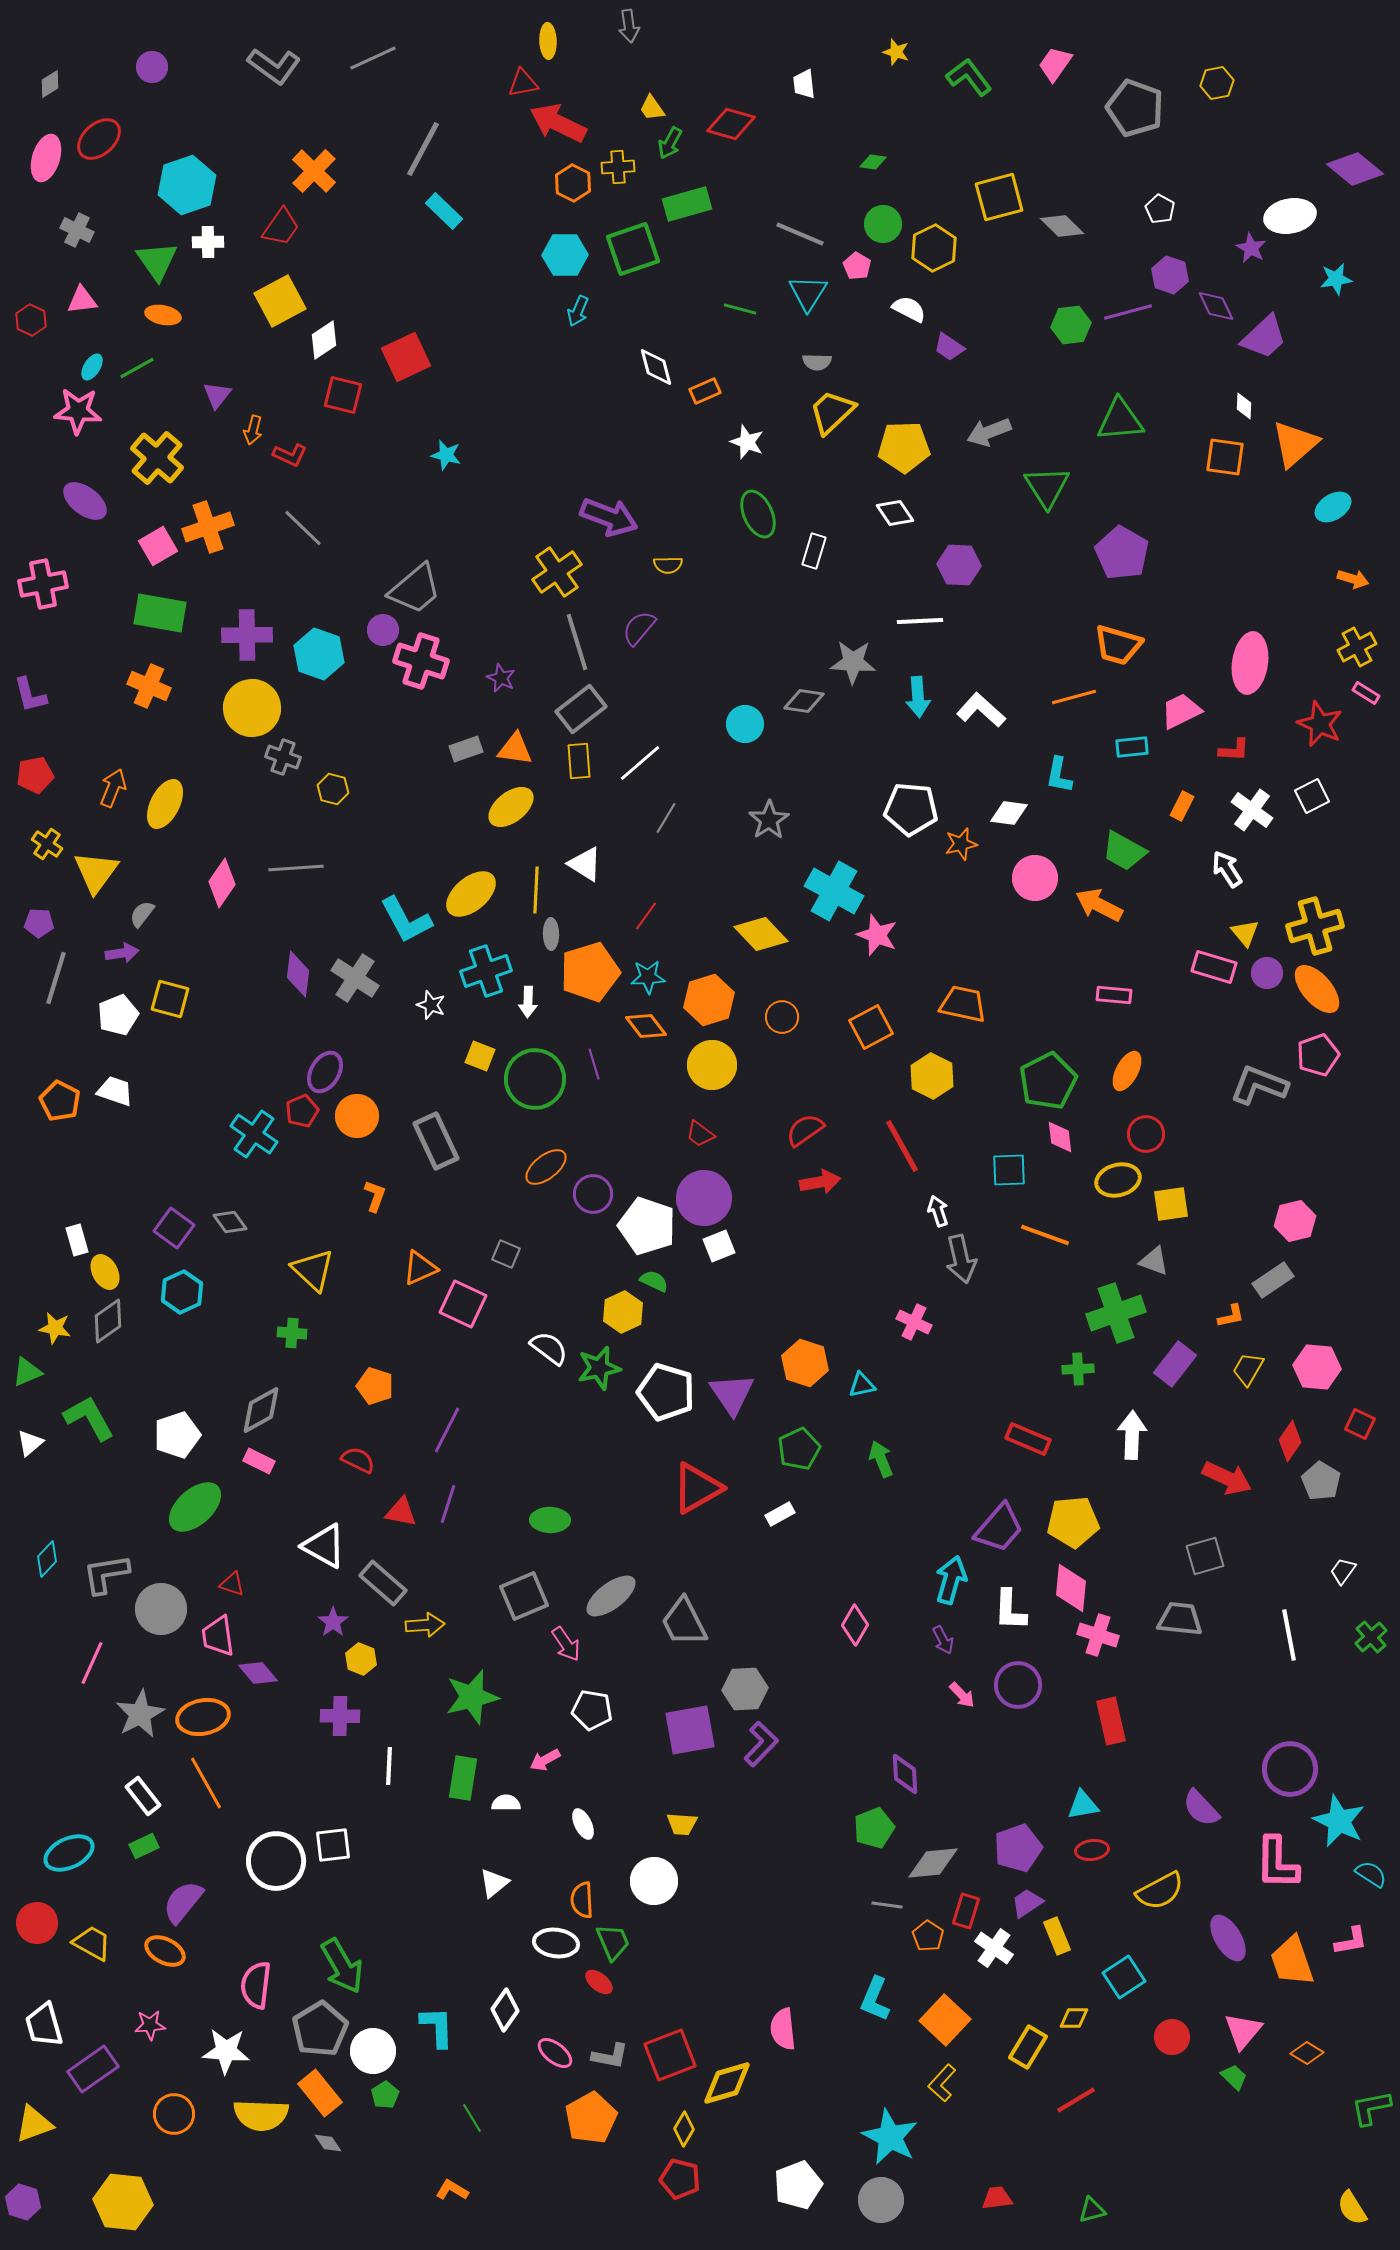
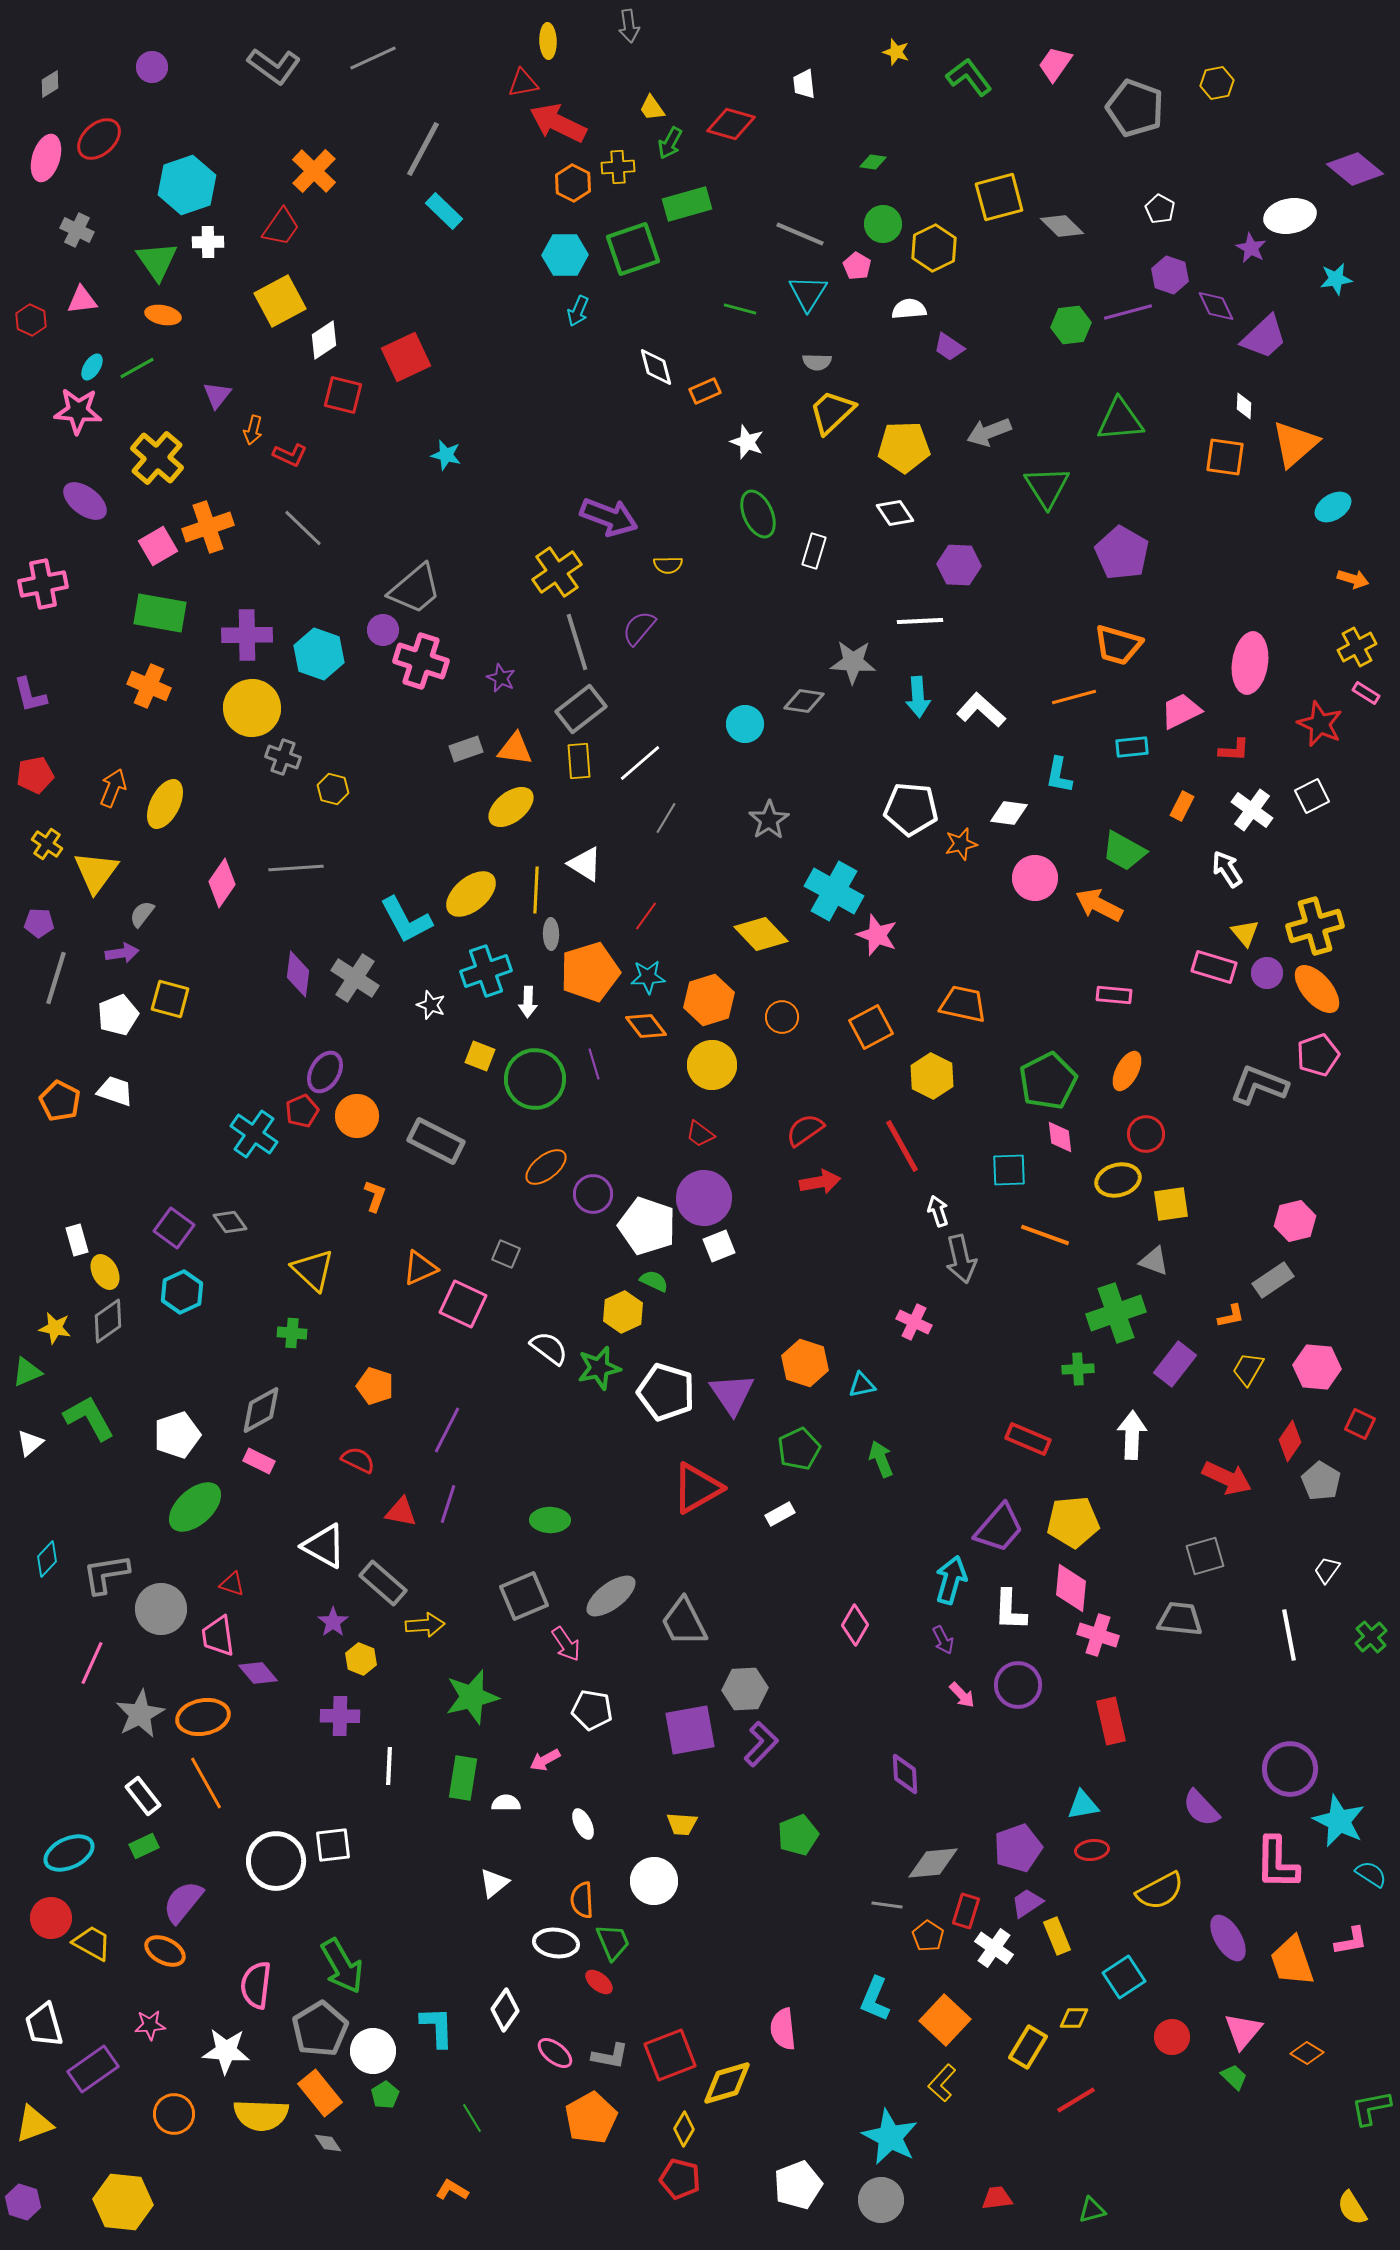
white semicircle at (909, 309): rotated 32 degrees counterclockwise
gray rectangle at (436, 1141): rotated 38 degrees counterclockwise
white trapezoid at (1343, 1571): moved 16 px left, 1 px up
green pentagon at (874, 1828): moved 76 px left, 7 px down
red circle at (37, 1923): moved 14 px right, 5 px up
